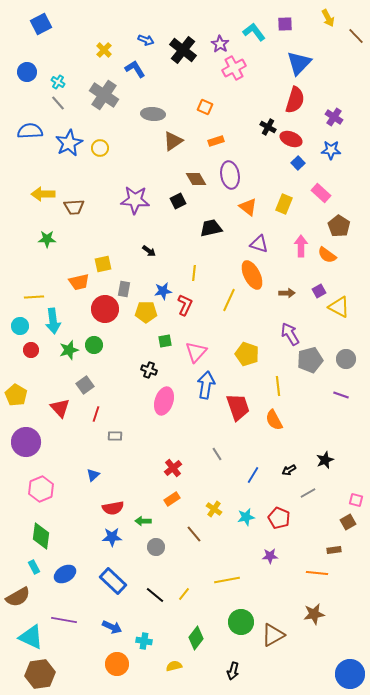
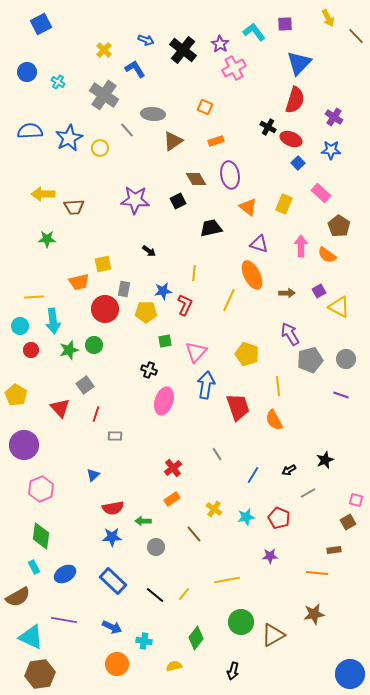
gray line at (58, 103): moved 69 px right, 27 px down
blue star at (69, 143): moved 5 px up
purple circle at (26, 442): moved 2 px left, 3 px down
